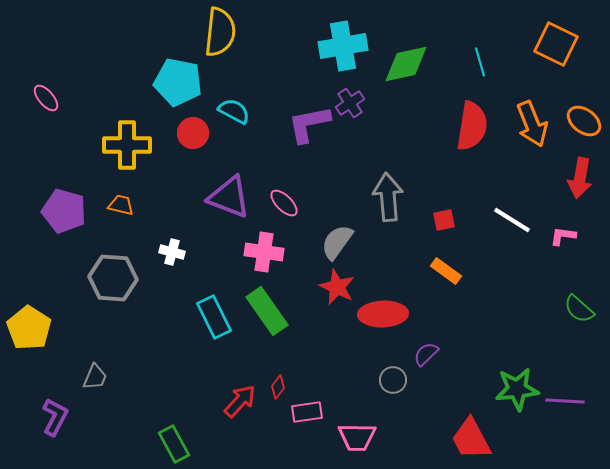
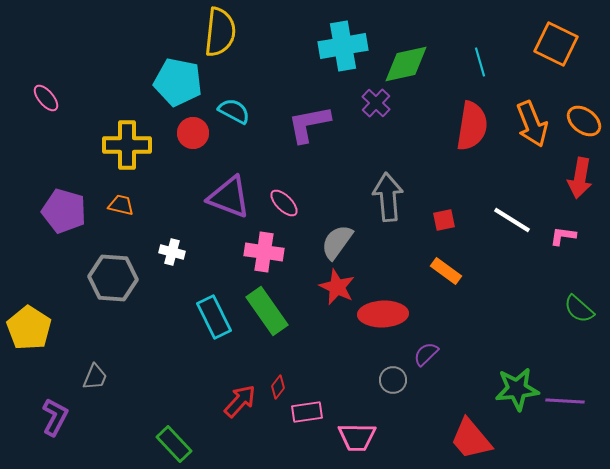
purple cross at (350, 103): moved 26 px right; rotated 12 degrees counterclockwise
red trapezoid at (471, 439): rotated 12 degrees counterclockwise
green rectangle at (174, 444): rotated 15 degrees counterclockwise
